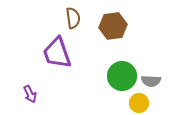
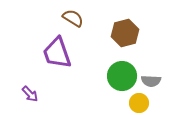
brown semicircle: rotated 50 degrees counterclockwise
brown hexagon: moved 12 px right, 7 px down; rotated 8 degrees counterclockwise
purple arrow: rotated 18 degrees counterclockwise
